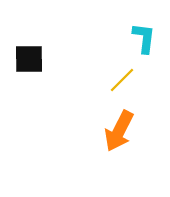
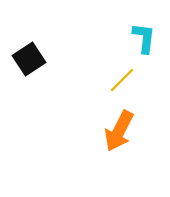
black square: rotated 32 degrees counterclockwise
